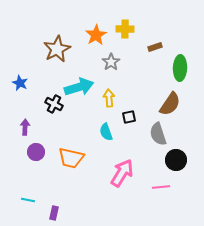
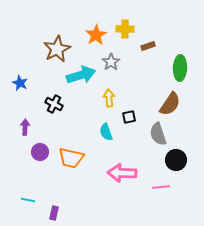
brown rectangle: moved 7 px left, 1 px up
cyan arrow: moved 2 px right, 12 px up
purple circle: moved 4 px right
pink arrow: rotated 120 degrees counterclockwise
